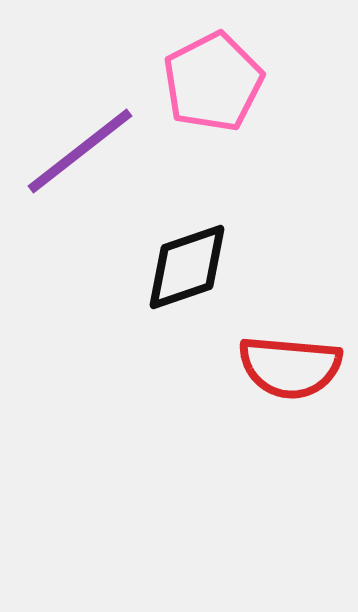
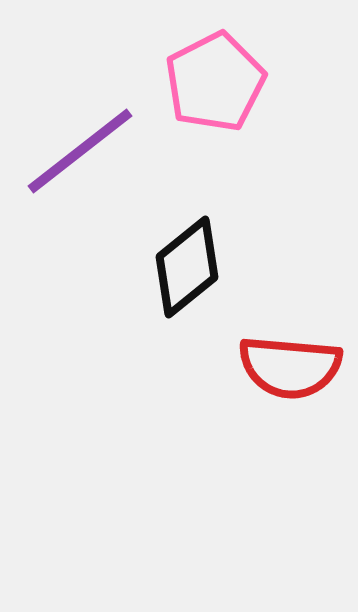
pink pentagon: moved 2 px right
black diamond: rotated 20 degrees counterclockwise
